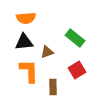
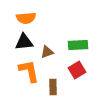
green rectangle: moved 3 px right, 7 px down; rotated 42 degrees counterclockwise
orange L-shape: rotated 10 degrees counterclockwise
